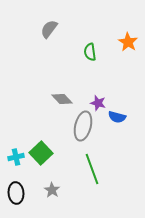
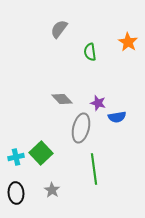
gray semicircle: moved 10 px right
blue semicircle: rotated 24 degrees counterclockwise
gray ellipse: moved 2 px left, 2 px down
green line: moved 2 px right; rotated 12 degrees clockwise
